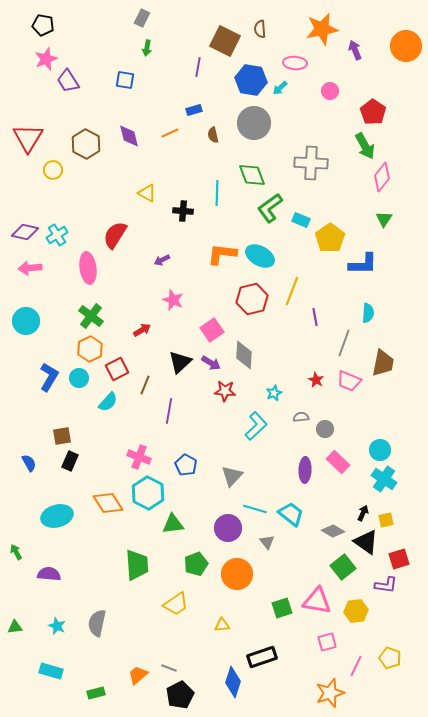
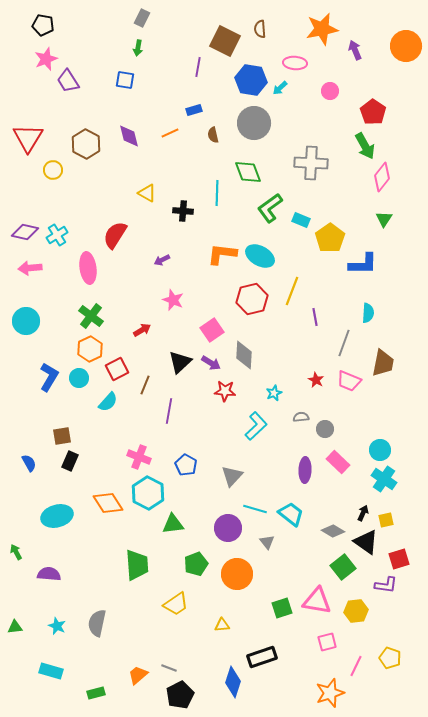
green arrow at (147, 48): moved 9 px left
green diamond at (252, 175): moved 4 px left, 3 px up
